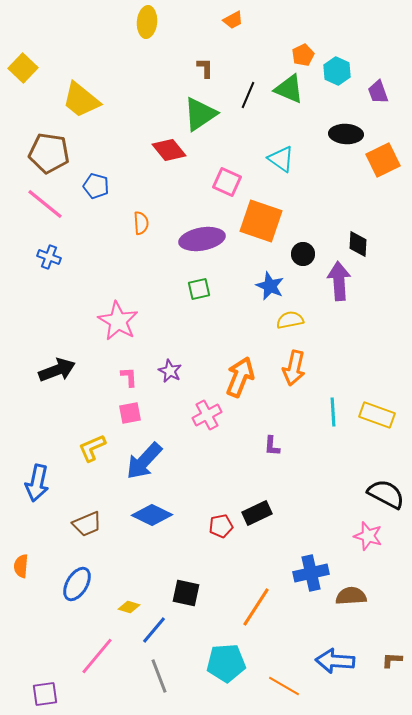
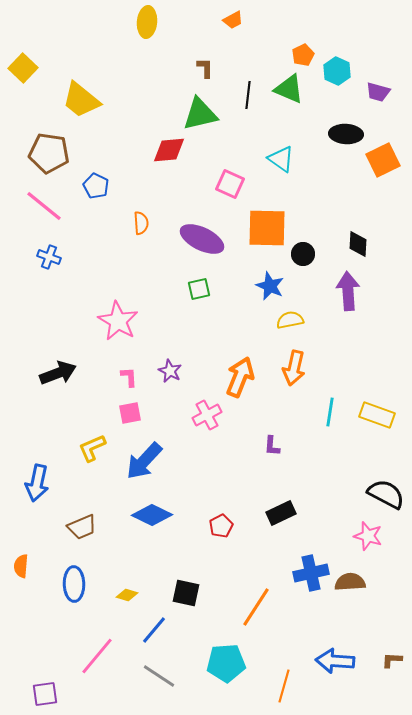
purple trapezoid at (378, 92): rotated 55 degrees counterclockwise
black line at (248, 95): rotated 16 degrees counterclockwise
green triangle at (200, 114): rotated 21 degrees clockwise
red diamond at (169, 150): rotated 56 degrees counterclockwise
pink square at (227, 182): moved 3 px right, 2 px down
blue pentagon at (96, 186): rotated 10 degrees clockwise
pink line at (45, 204): moved 1 px left, 2 px down
orange square at (261, 221): moved 6 px right, 7 px down; rotated 18 degrees counterclockwise
purple ellipse at (202, 239): rotated 36 degrees clockwise
purple arrow at (339, 281): moved 9 px right, 10 px down
black arrow at (57, 370): moved 1 px right, 3 px down
cyan line at (333, 412): moved 3 px left; rotated 12 degrees clockwise
black rectangle at (257, 513): moved 24 px right
brown trapezoid at (87, 524): moved 5 px left, 3 px down
red pentagon at (221, 526): rotated 15 degrees counterclockwise
blue ellipse at (77, 584): moved 3 px left; rotated 32 degrees counterclockwise
brown semicircle at (351, 596): moved 1 px left, 14 px up
yellow diamond at (129, 607): moved 2 px left, 12 px up
gray line at (159, 676): rotated 36 degrees counterclockwise
orange line at (284, 686): rotated 76 degrees clockwise
